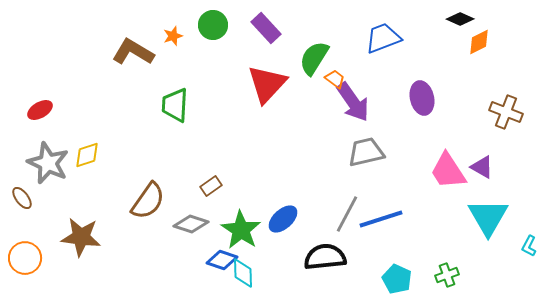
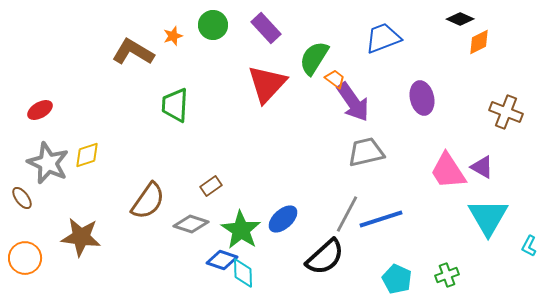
black semicircle: rotated 144 degrees clockwise
